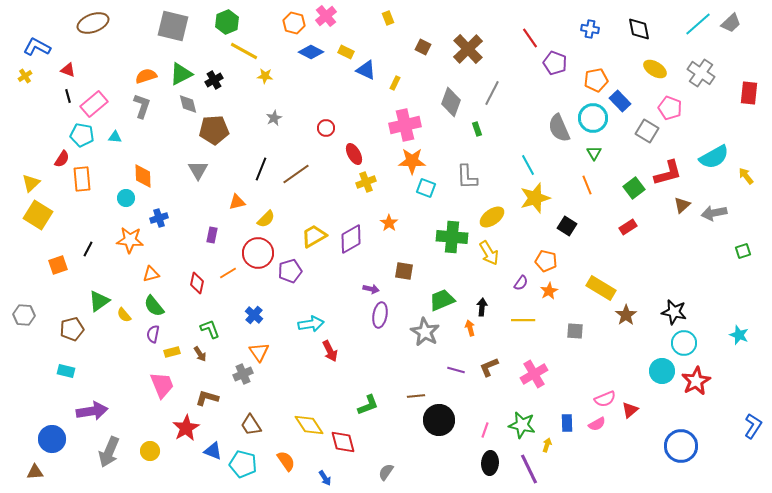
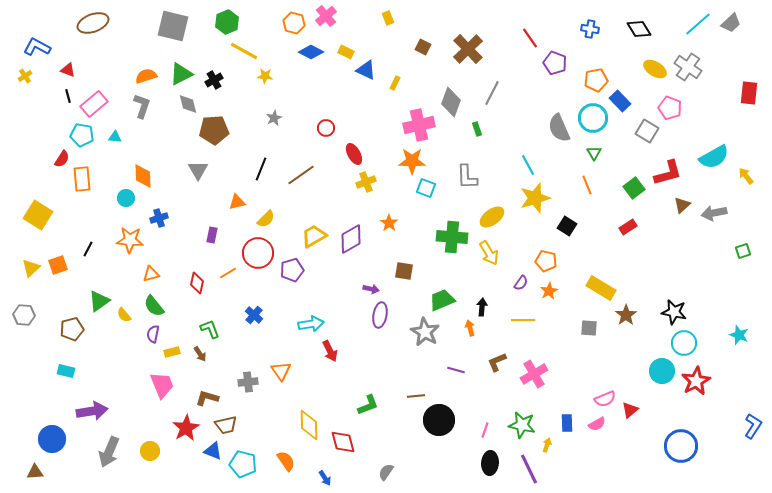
black diamond at (639, 29): rotated 20 degrees counterclockwise
gray cross at (701, 73): moved 13 px left, 6 px up
pink cross at (405, 125): moved 14 px right
brown line at (296, 174): moved 5 px right, 1 px down
yellow triangle at (31, 183): moved 85 px down
purple pentagon at (290, 271): moved 2 px right, 1 px up
gray square at (575, 331): moved 14 px right, 3 px up
orange triangle at (259, 352): moved 22 px right, 19 px down
brown L-shape at (489, 367): moved 8 px right, 5 px up
gray cross at (243, 374): moved 5 px right, 8 px down; rotated 18 degrees clockwise
brown trapezoid at (251, 425): moved 25 px left; rotated 70 degrees counterclockwise
yellow diamond at (309, 425): rotated 32 degrees clockwise
